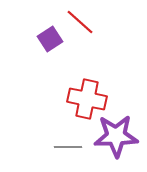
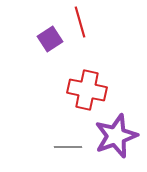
red line: rotated 32 degrees clockwise
red cross: moved 9 px up
purple star: rotated 18 degrees counterclockwise
